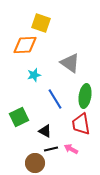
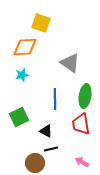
orange diamond: moved 2 px down
cyan star: moved 12 px left
blue line: rotated 30 degrees clockwise
black triangle: moved 1 px right
pink arrow: moved 11 px right, 13 px down
